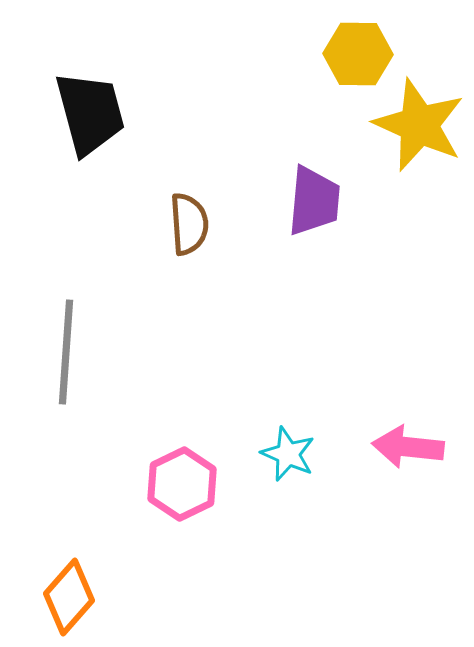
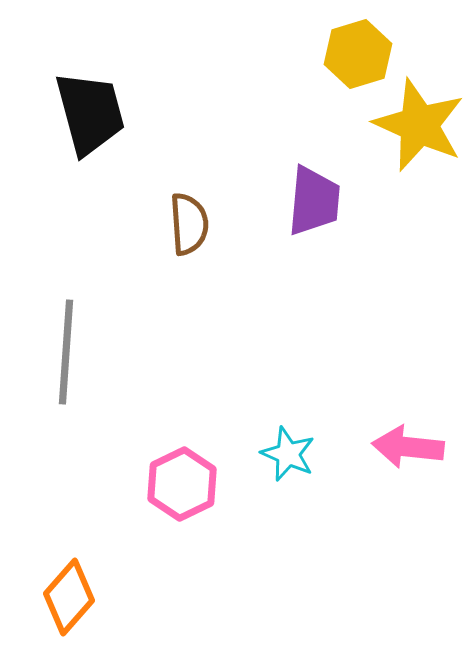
yellow hexagon: rotated 18 degrees counterclockwise
